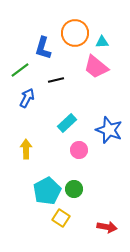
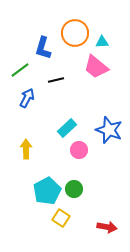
cyan rectangle: moved 5 px down
